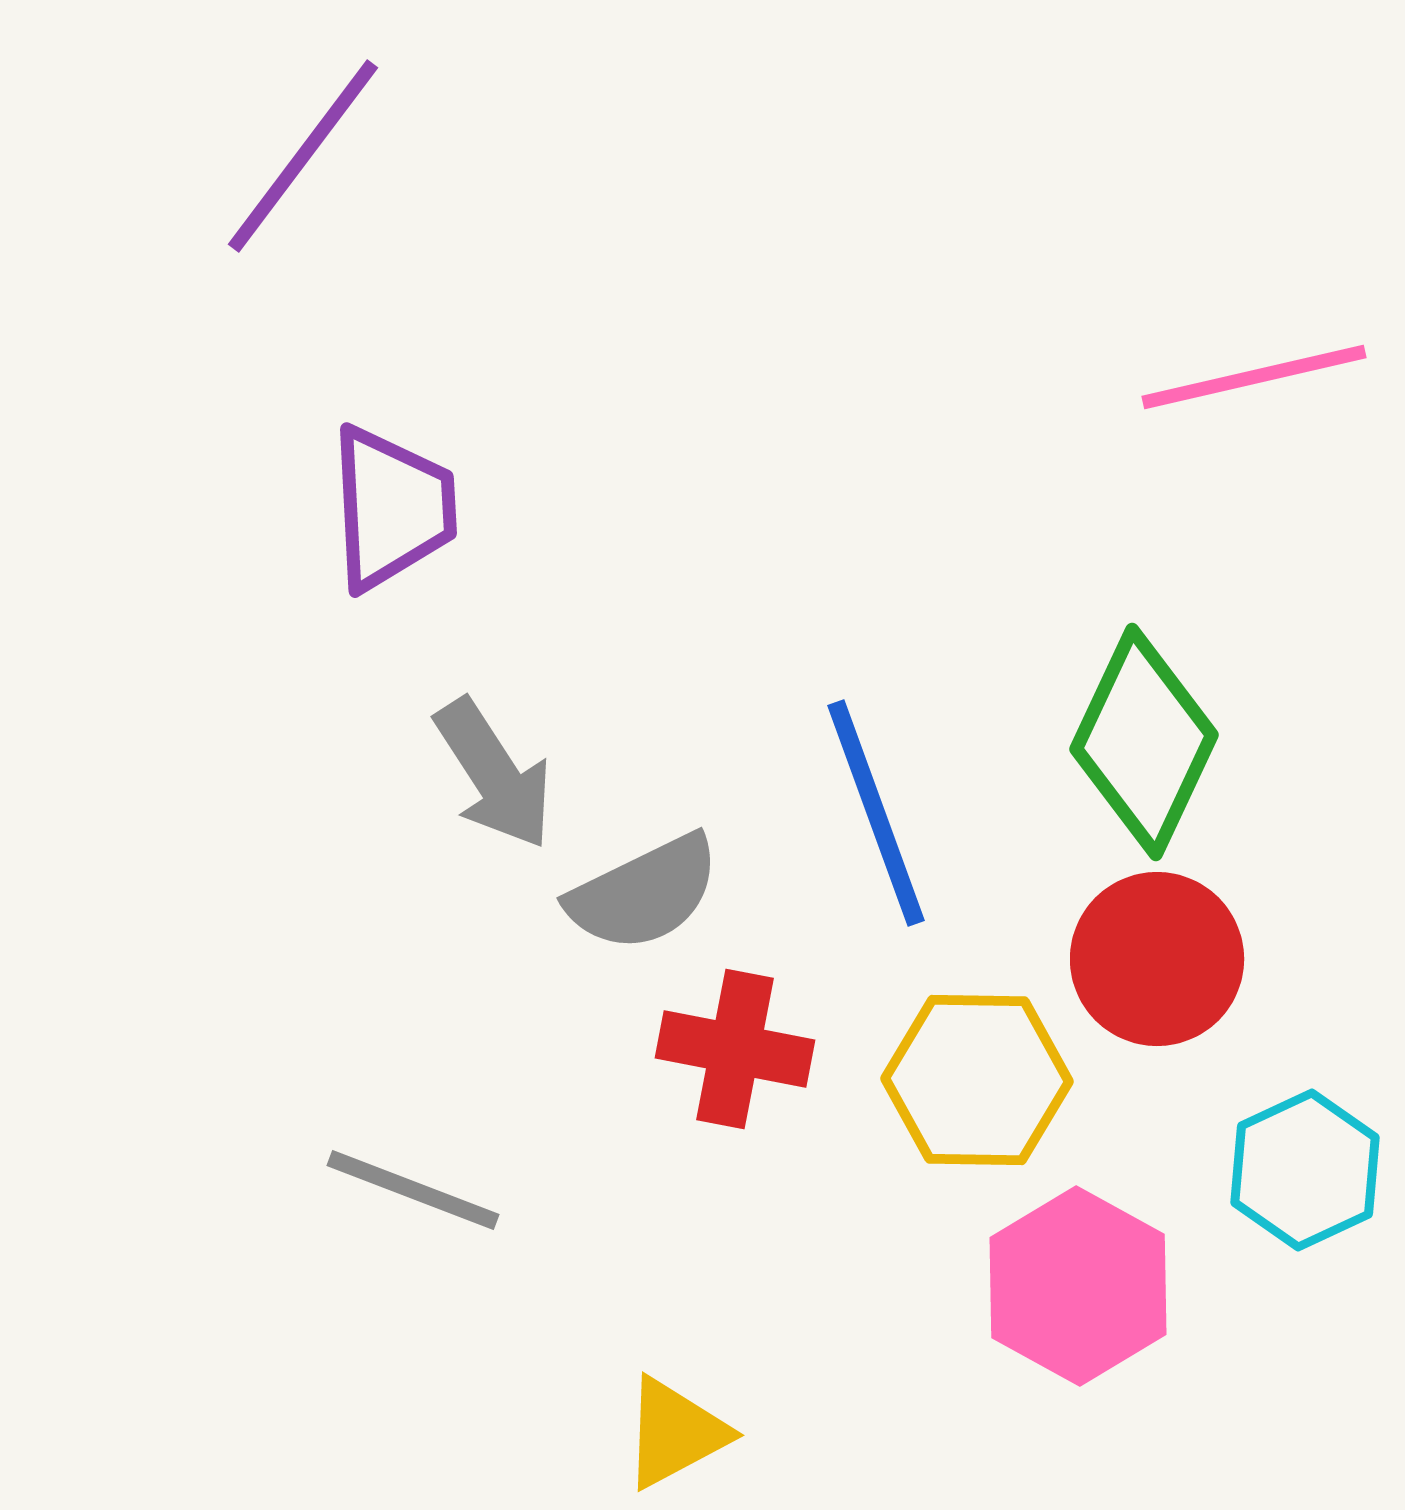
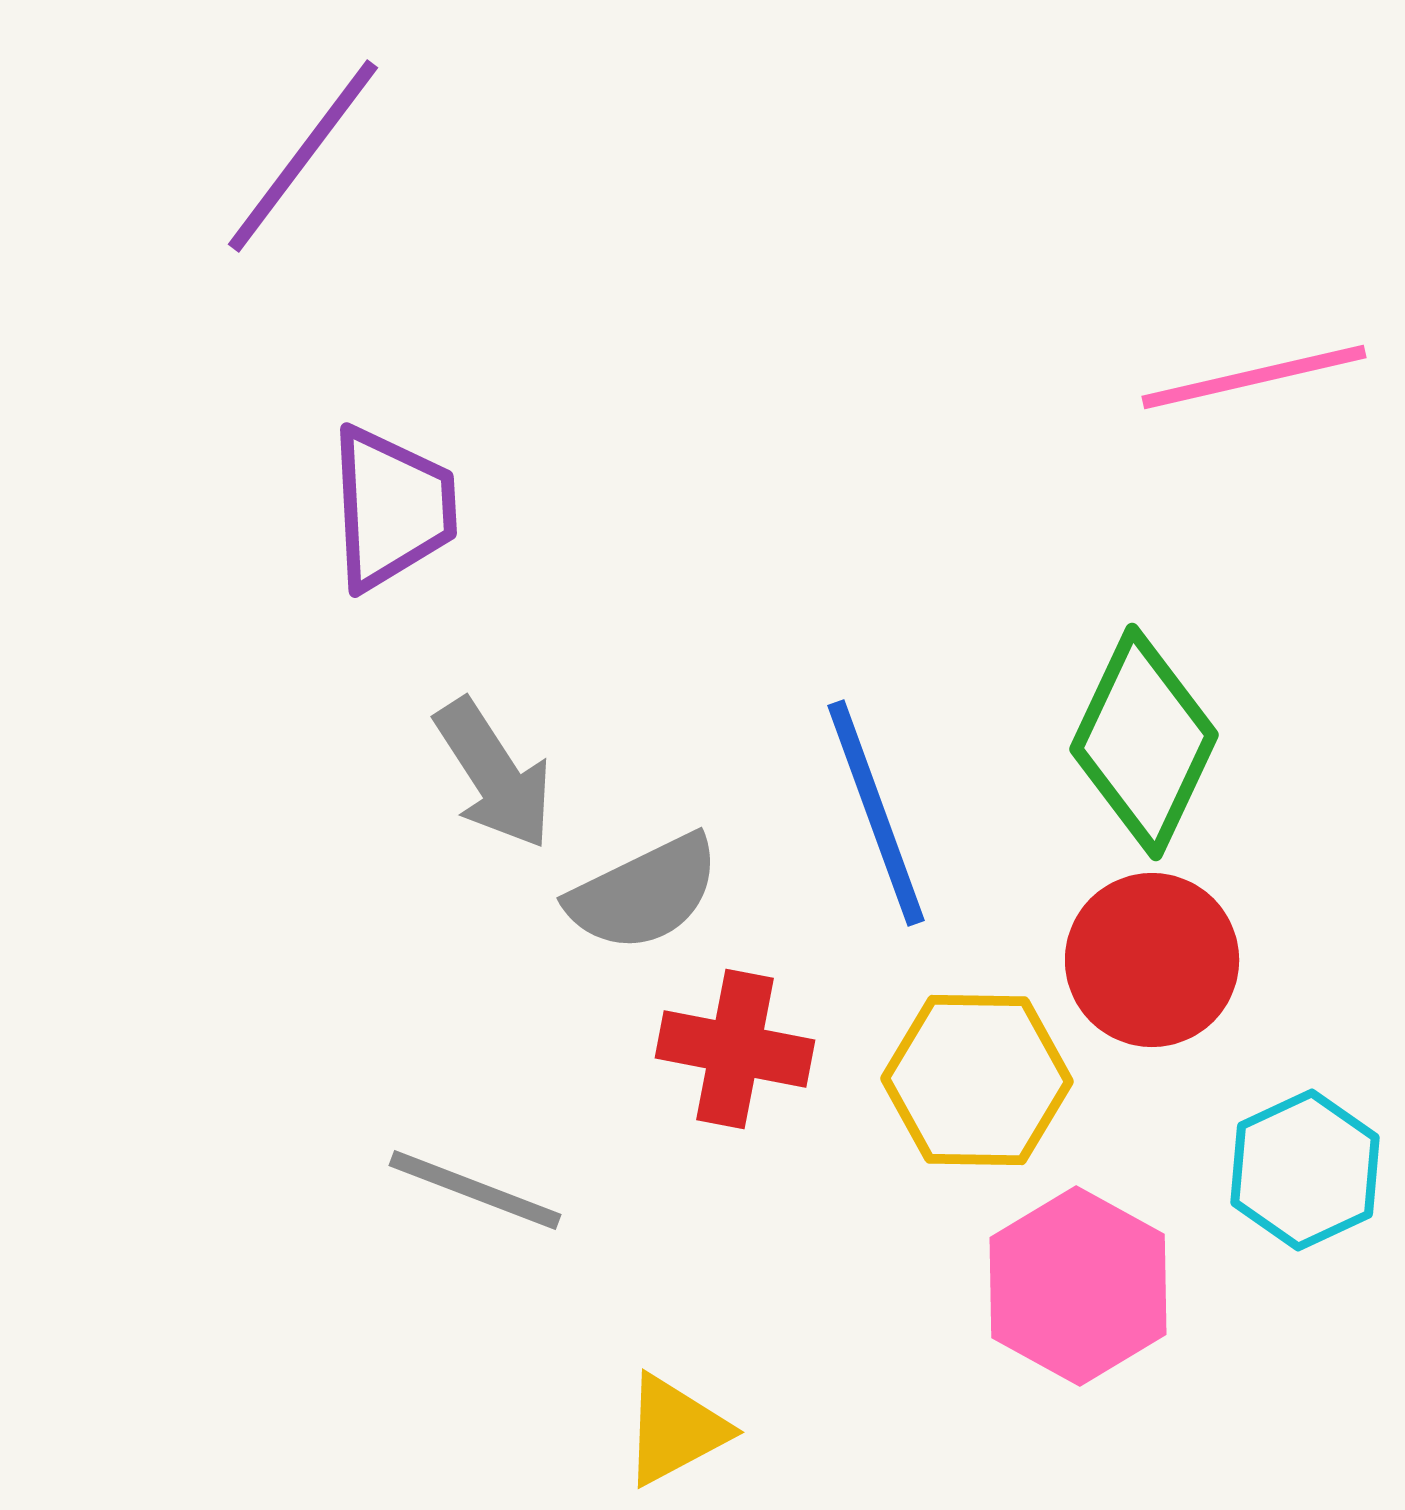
red circle: moved 5 px left, 1 px down
gray line: moved 62 px right
yellow triangle: moved 3 px up
